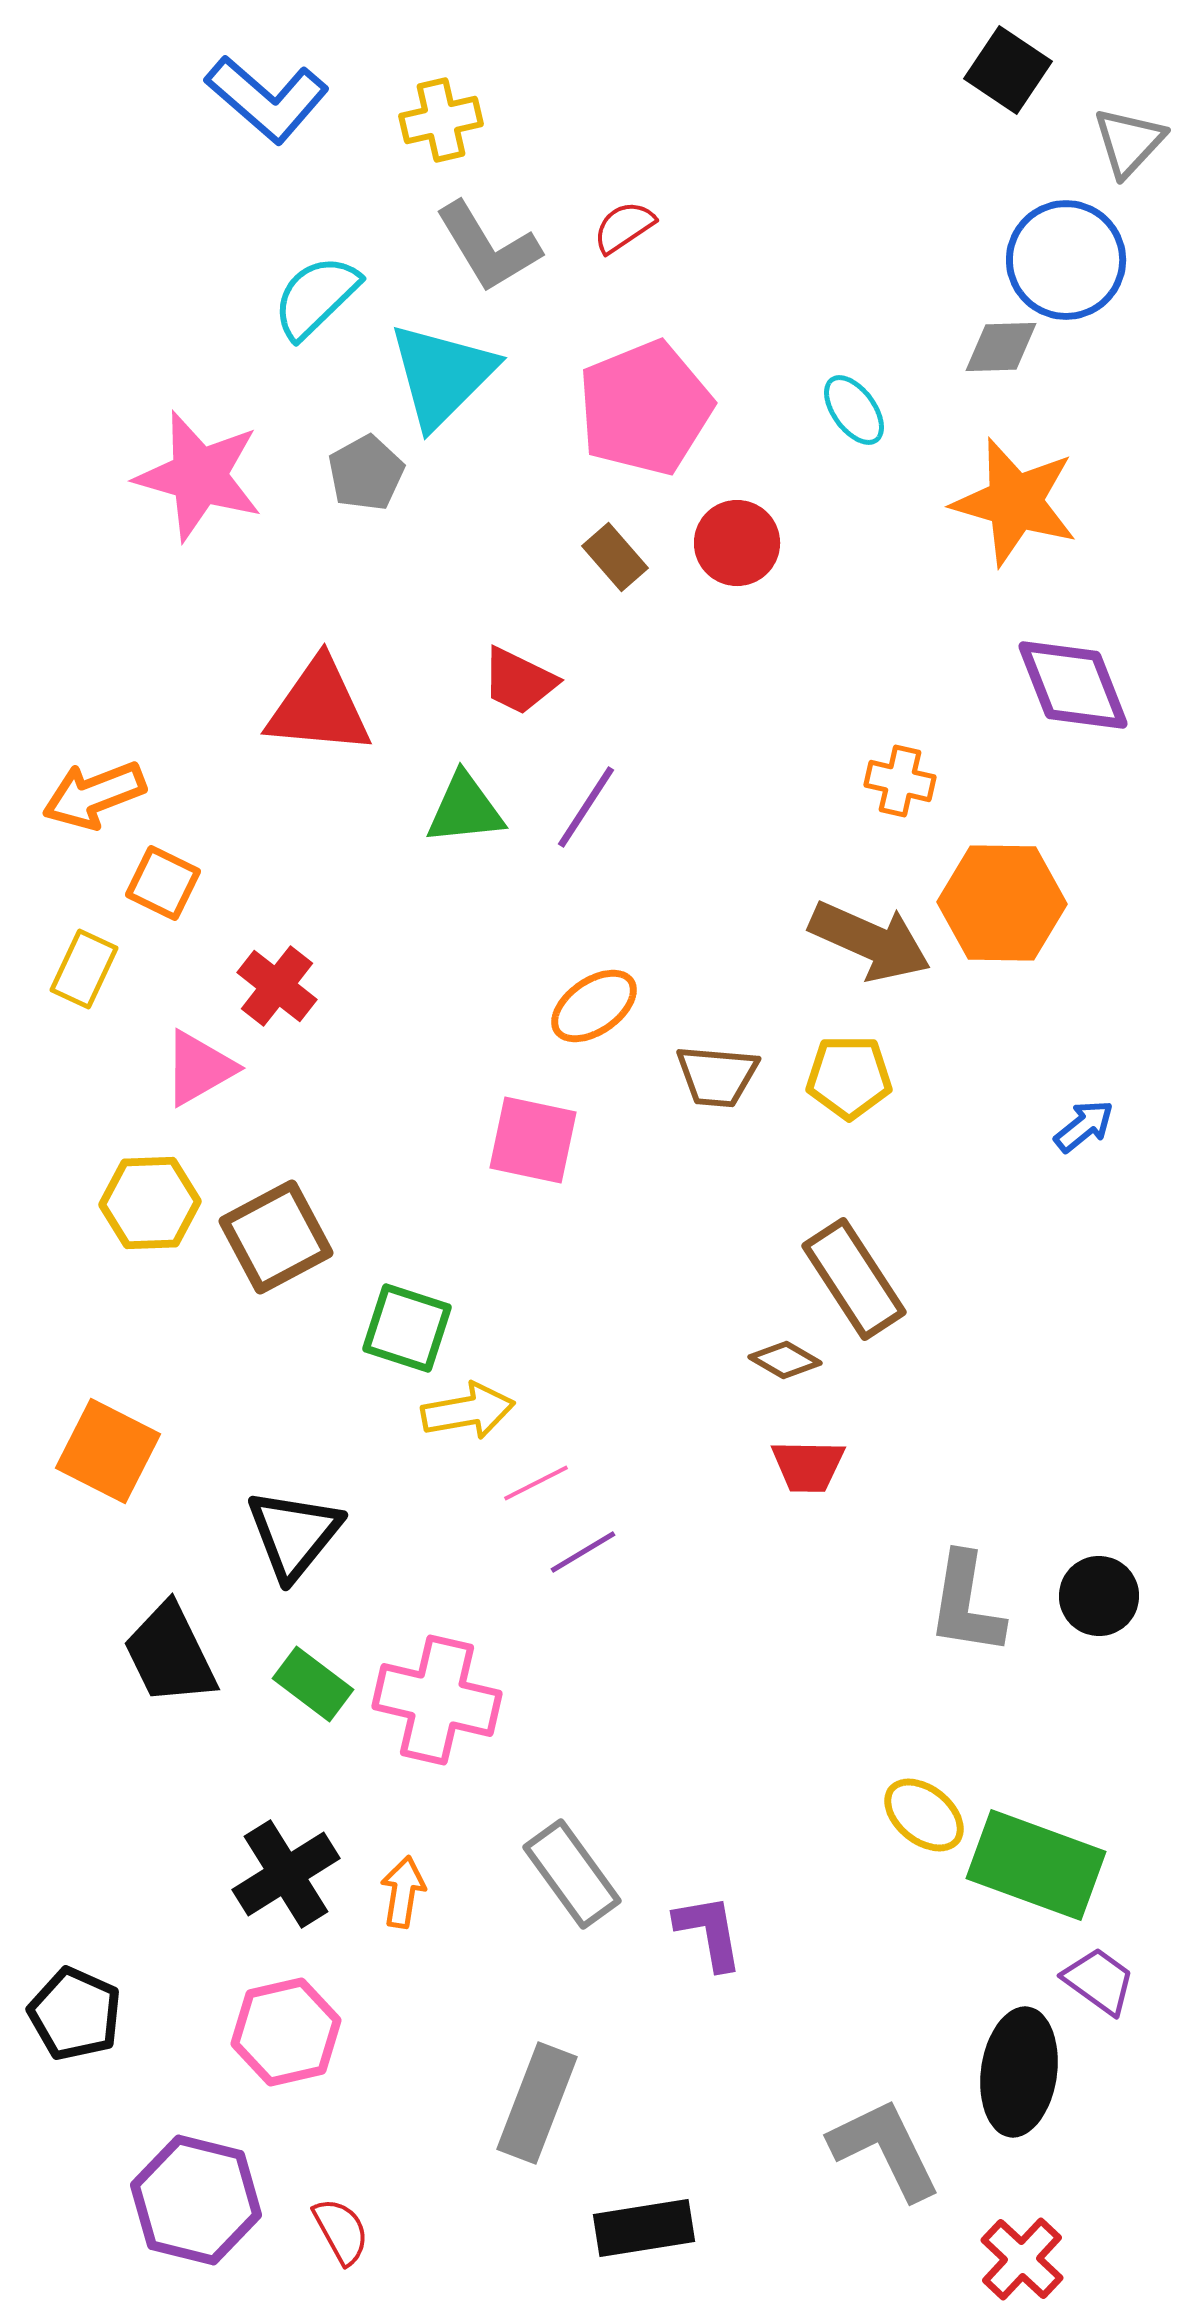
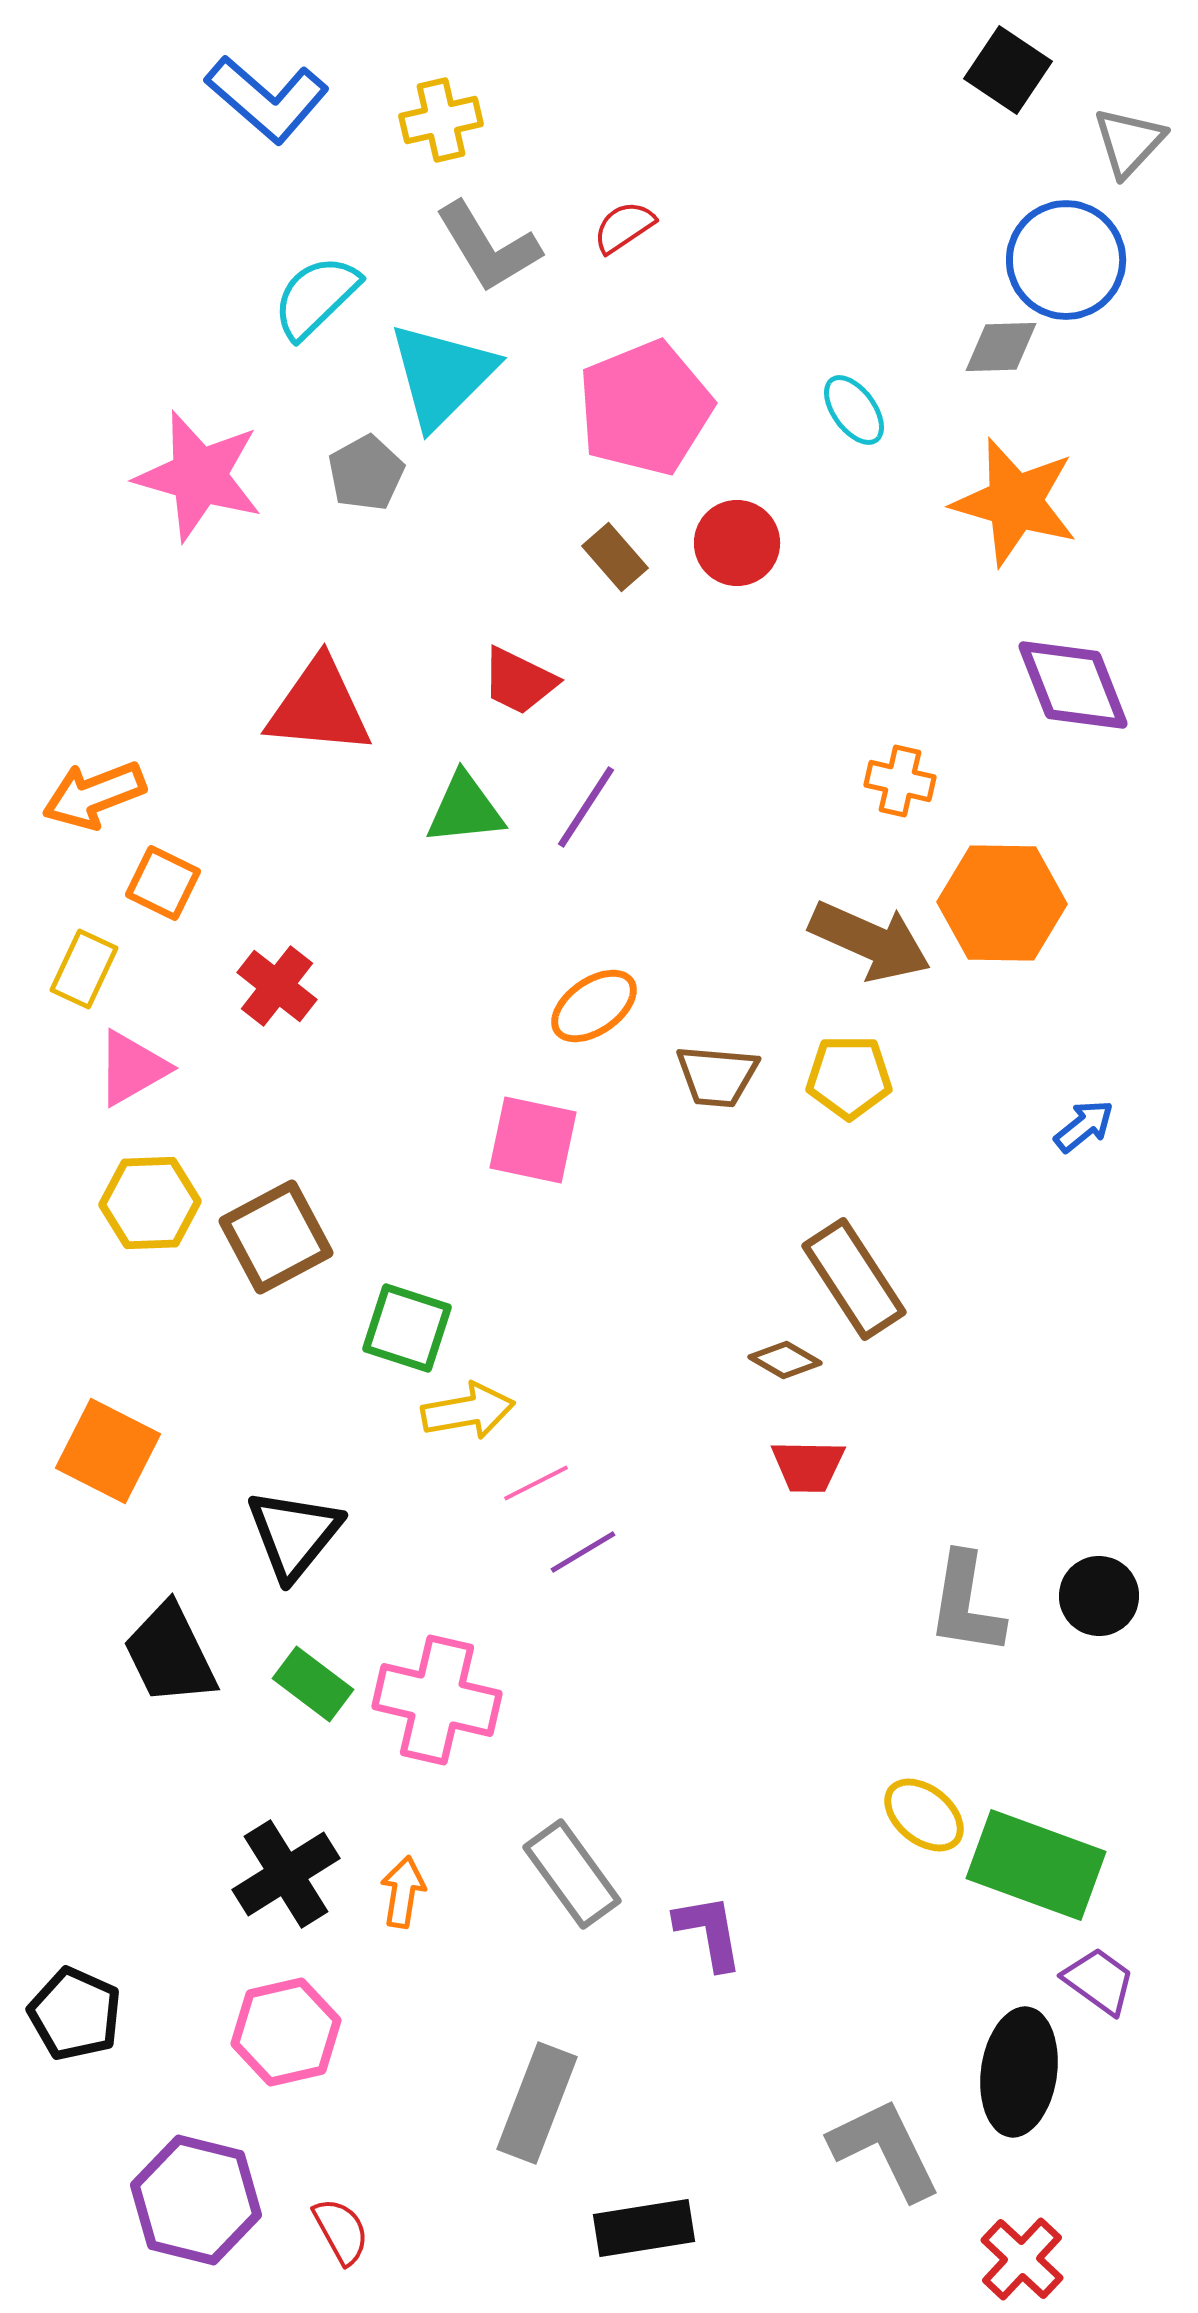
pink triangle at (199, 1068): moved 67 px left
